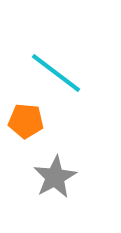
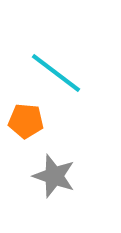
gray star: moved 1 px left, 1 px up; rotated 24 degrees counterclockwise
